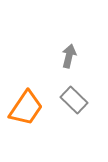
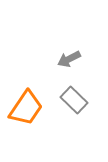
gray arrow: moved 3 px down; rotated 130 degrees counterclockwise
